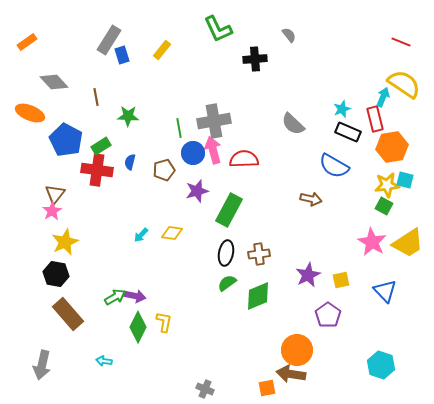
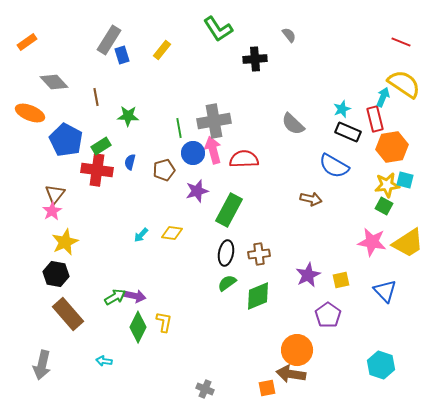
green L-shape at (218, 29): rotated 8 degrees counterclockwise
pink star at (372, 242): rotated 20 degrees counterclockwise
